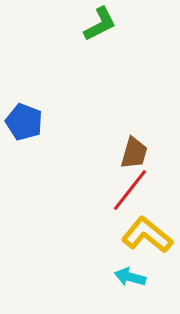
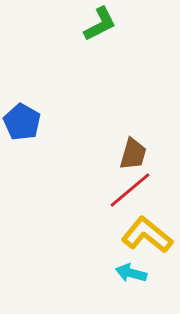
blue pentagon: moved 2 px left; rotated 9 degrees clockwise
brown trapezoid: moved 1 px left, 1 px down
red line: rotated 12 degrees clockwise
cyan arrow: moved 1 px right, 4 px up
